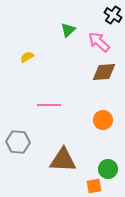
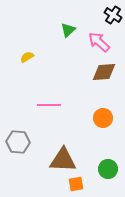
orange circle: moved 2 px up
orange square: moved 18 px left, 2 px up
